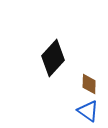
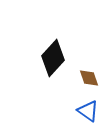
brown diamond: moved 6 px up; rotated 20 degrees counterclockwise
